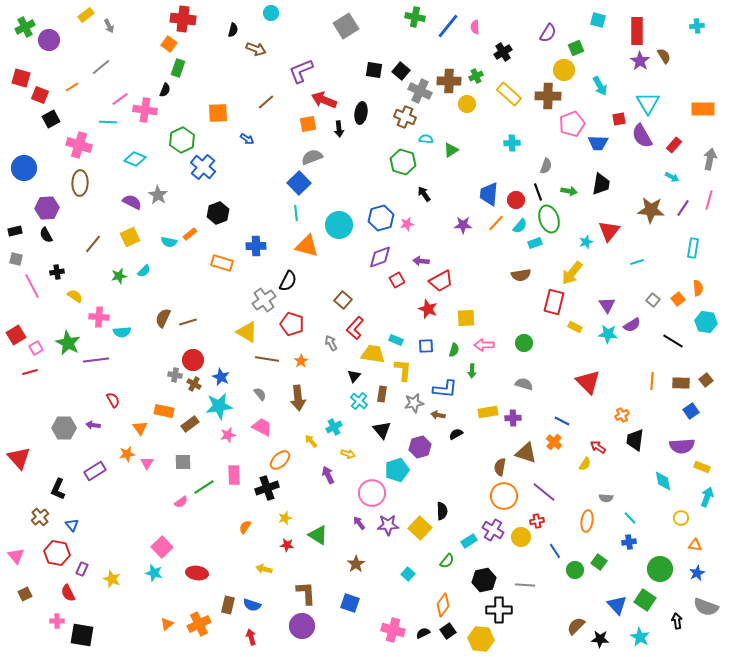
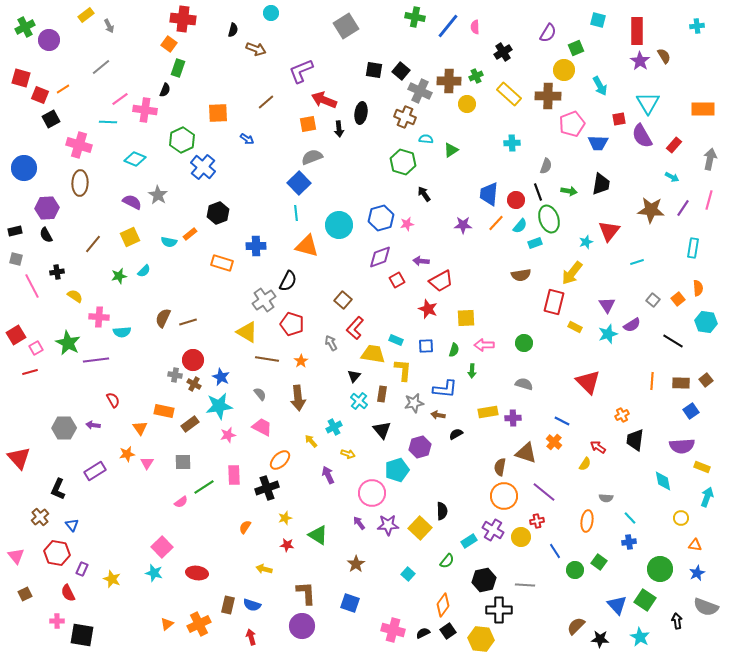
orange line at (72, 87): moved 9 px left, 2 px down
cyan star at (608, 334): rotated 24 degrees counterclockwise
